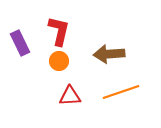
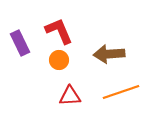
red L-shape: rotated 36 degrees counterclockwise
orange circle: moved 1 px up
